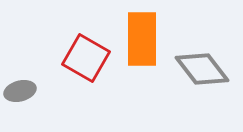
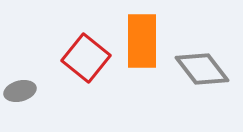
orange rectangle: moved 2 px down
red square: rotated 9 degrees clockwise
